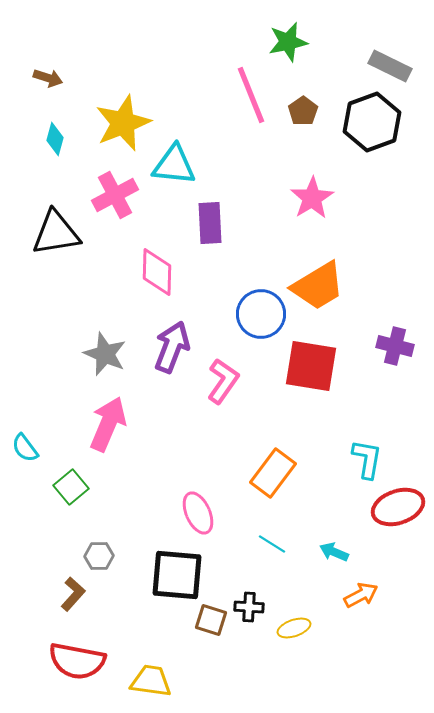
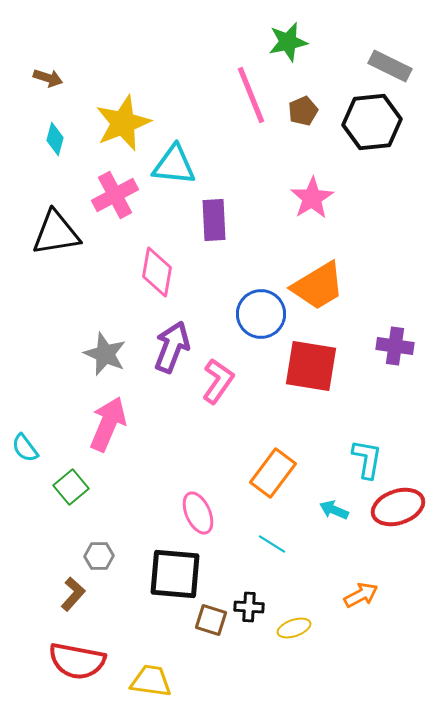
brown pentagon: rotated 12 degrees clockwise
black hexagon: rotated 14 degrees clockwise
purple rectangle: moved 4 px right, 3 px up
pink diamond: rotated 9 degrees clockwise
purple cross: rotated 6 degrees counterclockwise
pink L-shape: moved 5 px left
cyan arrow: moved 42 px up
black square: moved 2 px left, 1 px up
